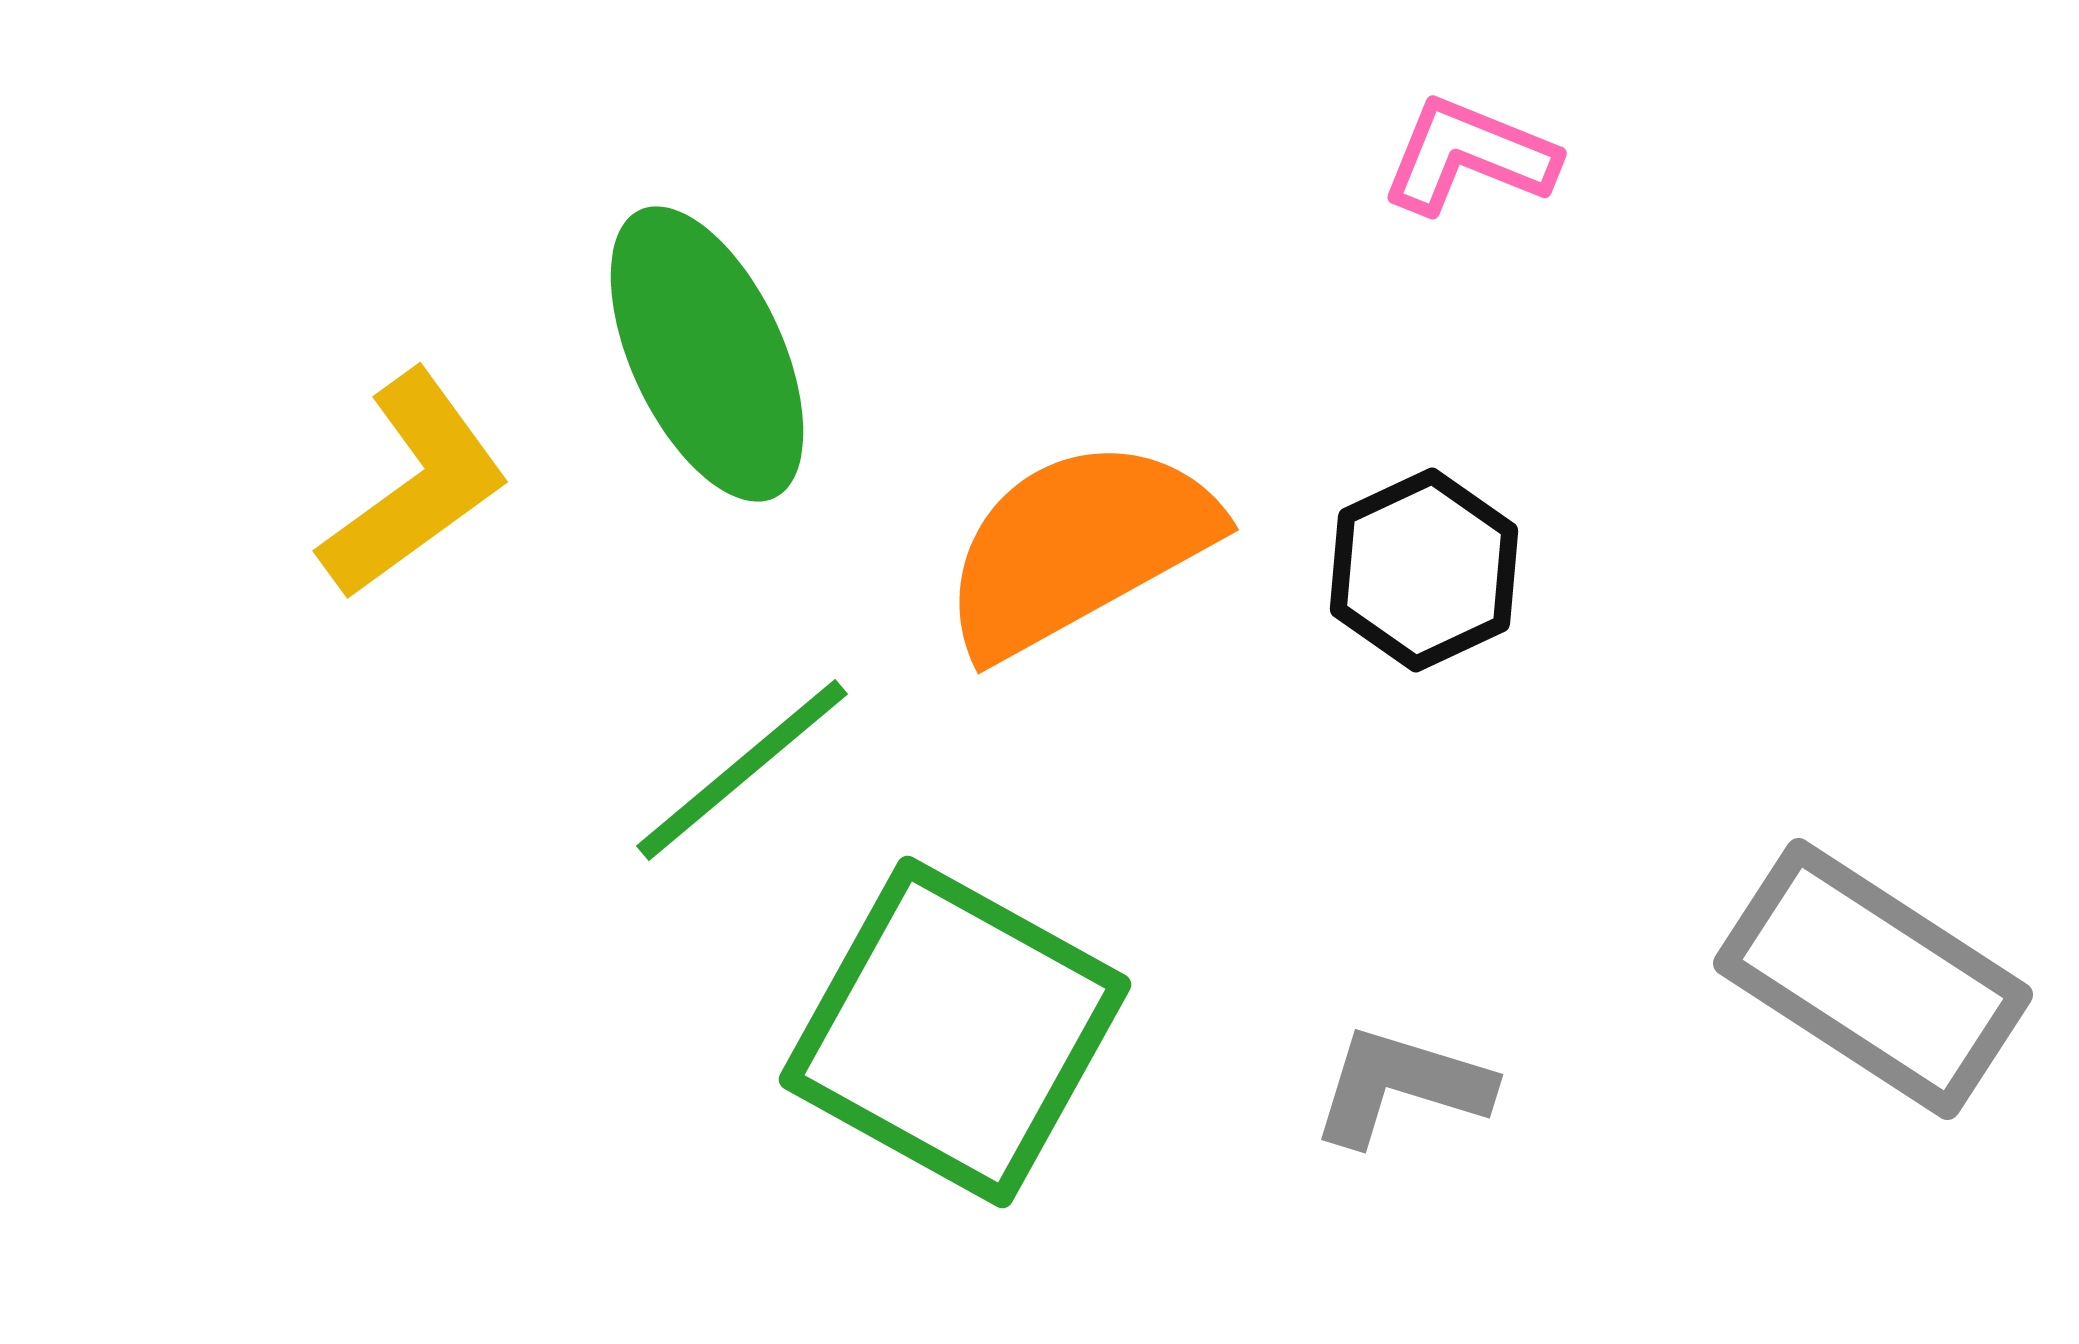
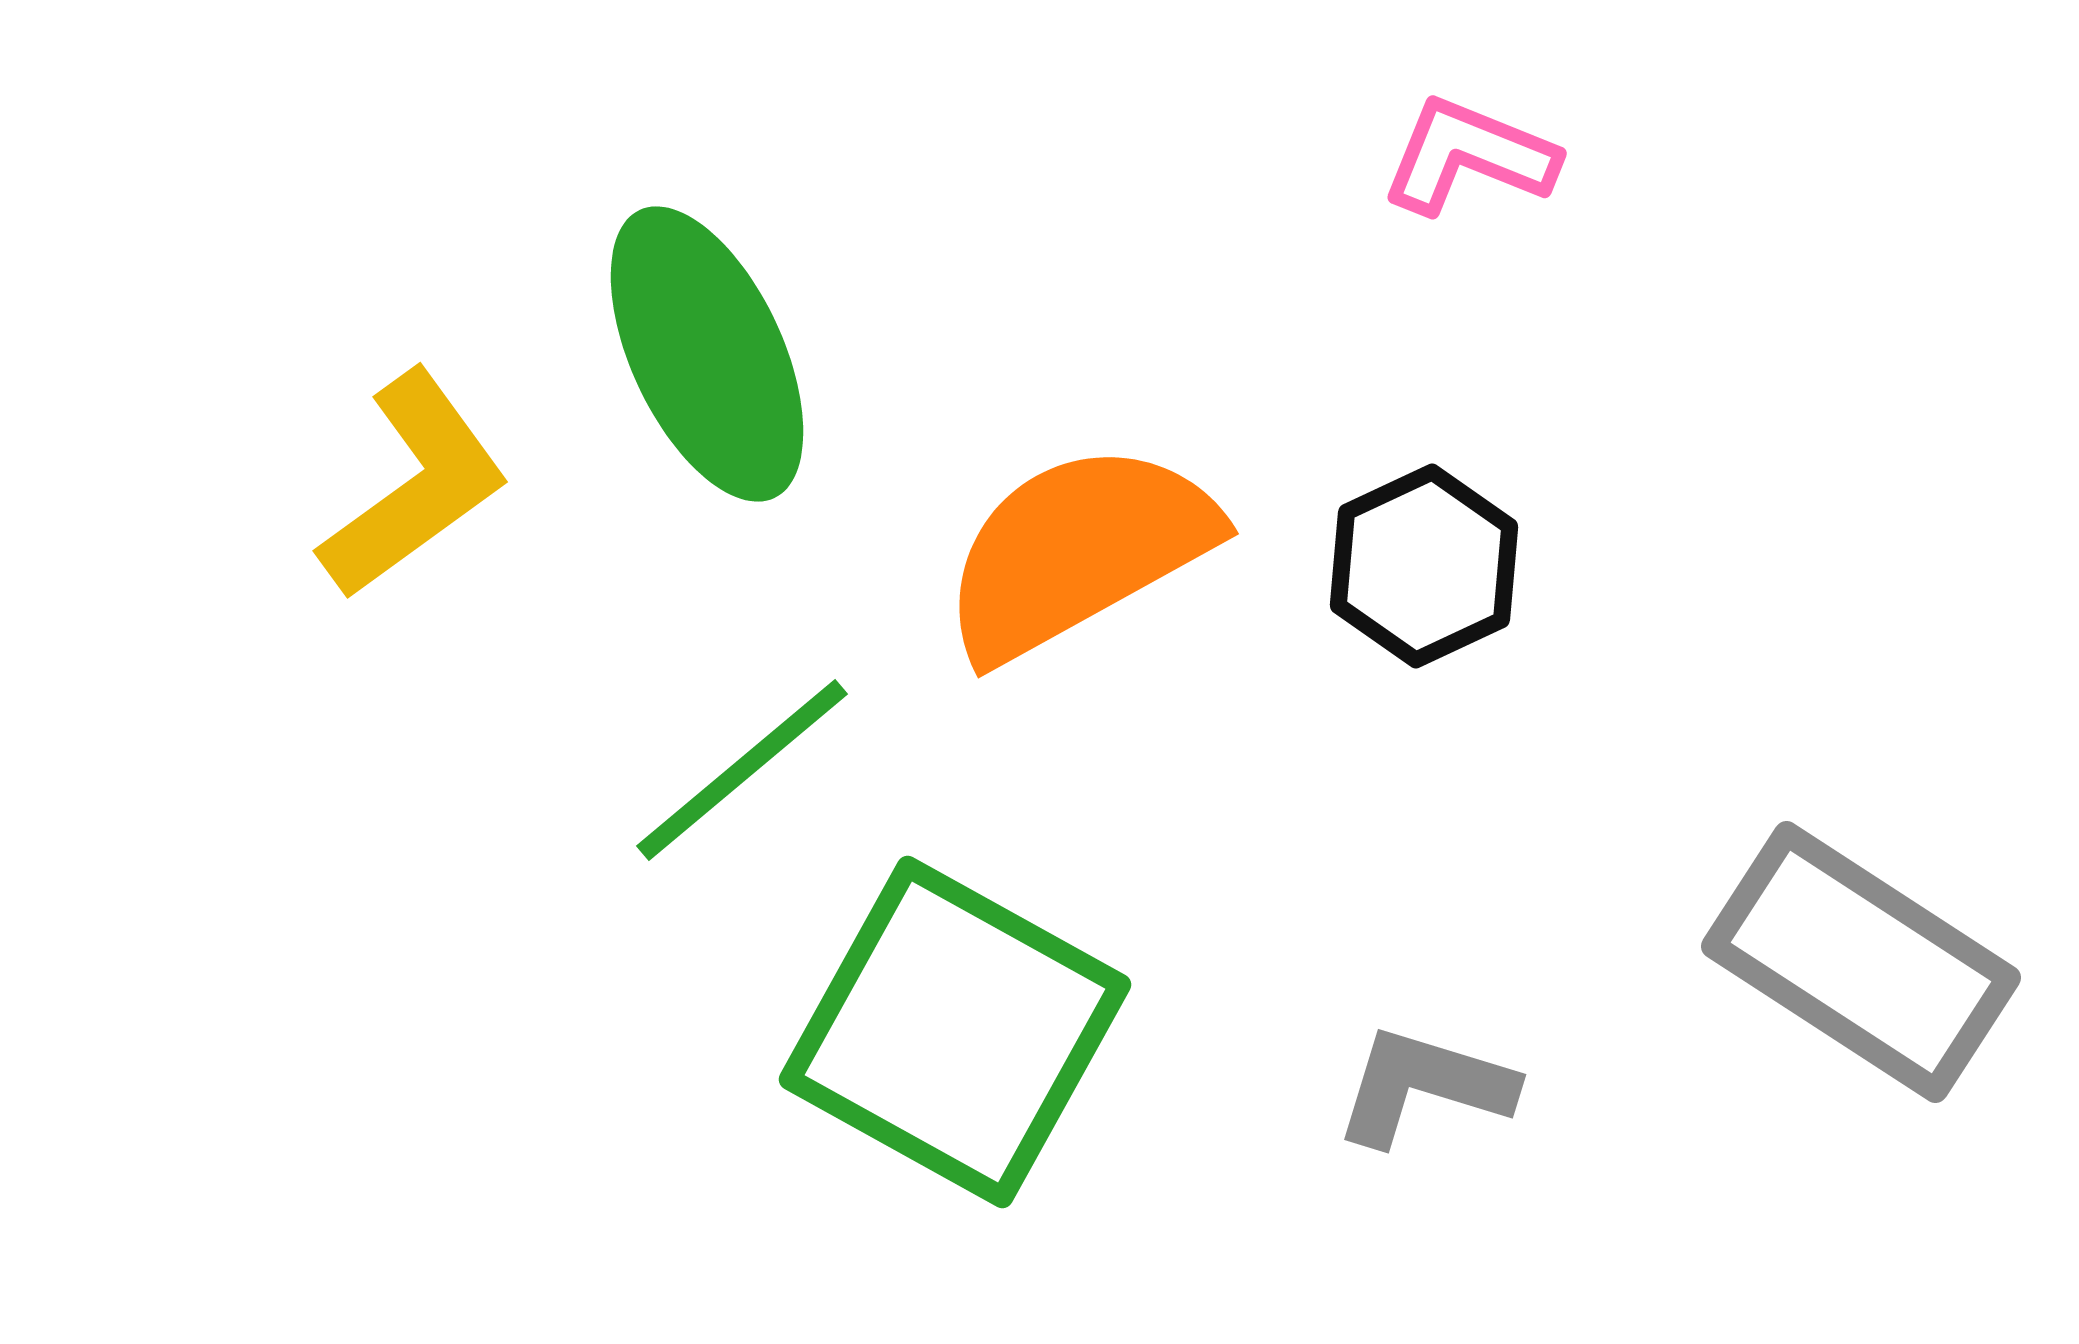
orange semicircle: moved 4 px down
black hexagon: moved 4 px up
gray rectangle: moved 12 px left, 17 px up
gray L-shape: moved 23 px right
